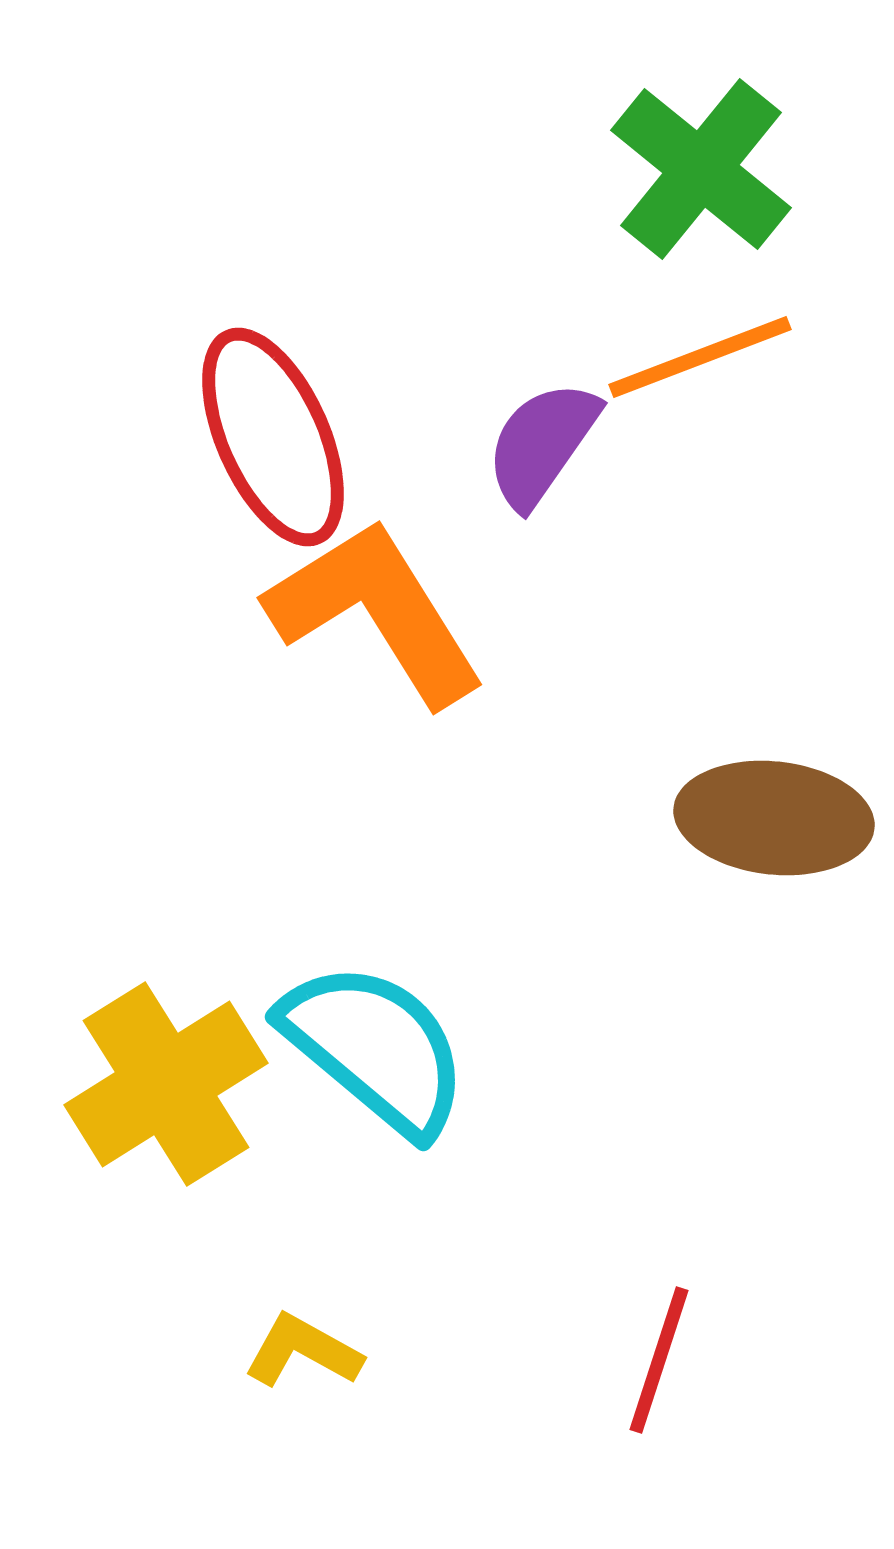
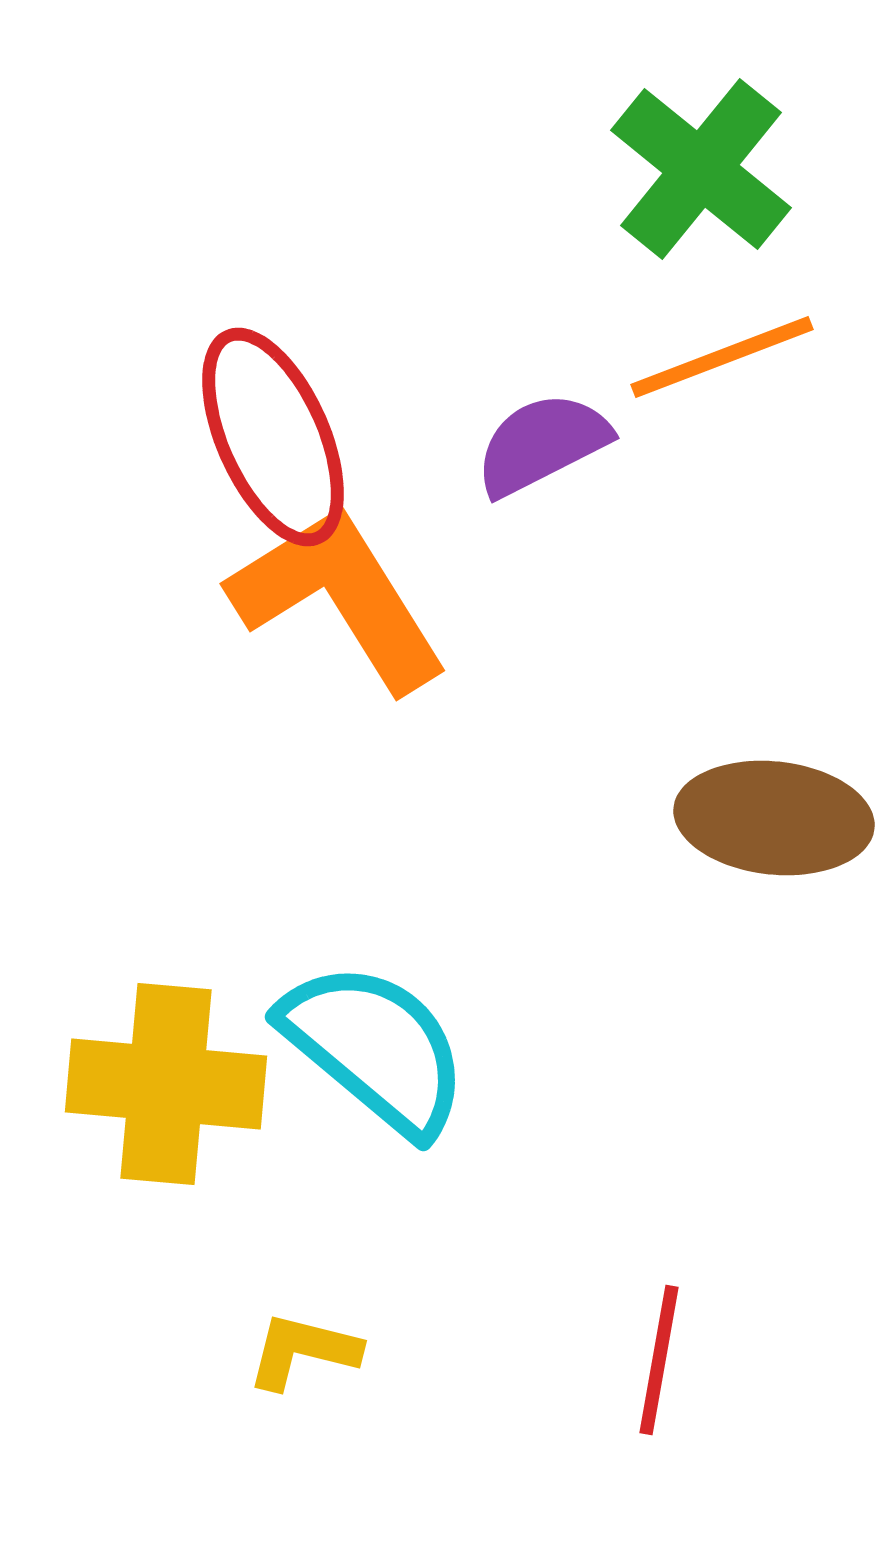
orange line: moved 22 px right
purple semicircle: rotated 28 degrees clockwise
orange L-shape: moved 37 px left, 14 px up
yellow cross: rotated 37 degrees clockwise
yellow L-shape: rotated 15 degrees counterclockwise
red line: rotated 8 degrees counterclockwise
